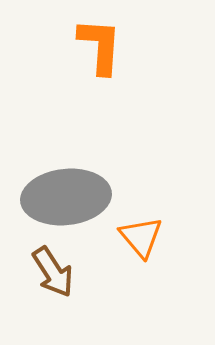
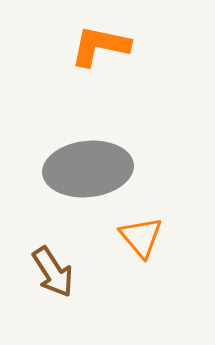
orange L-shape: rotated 82 degrees counterclockwise
gray ellipse: moved 22 px right, 28 px up
